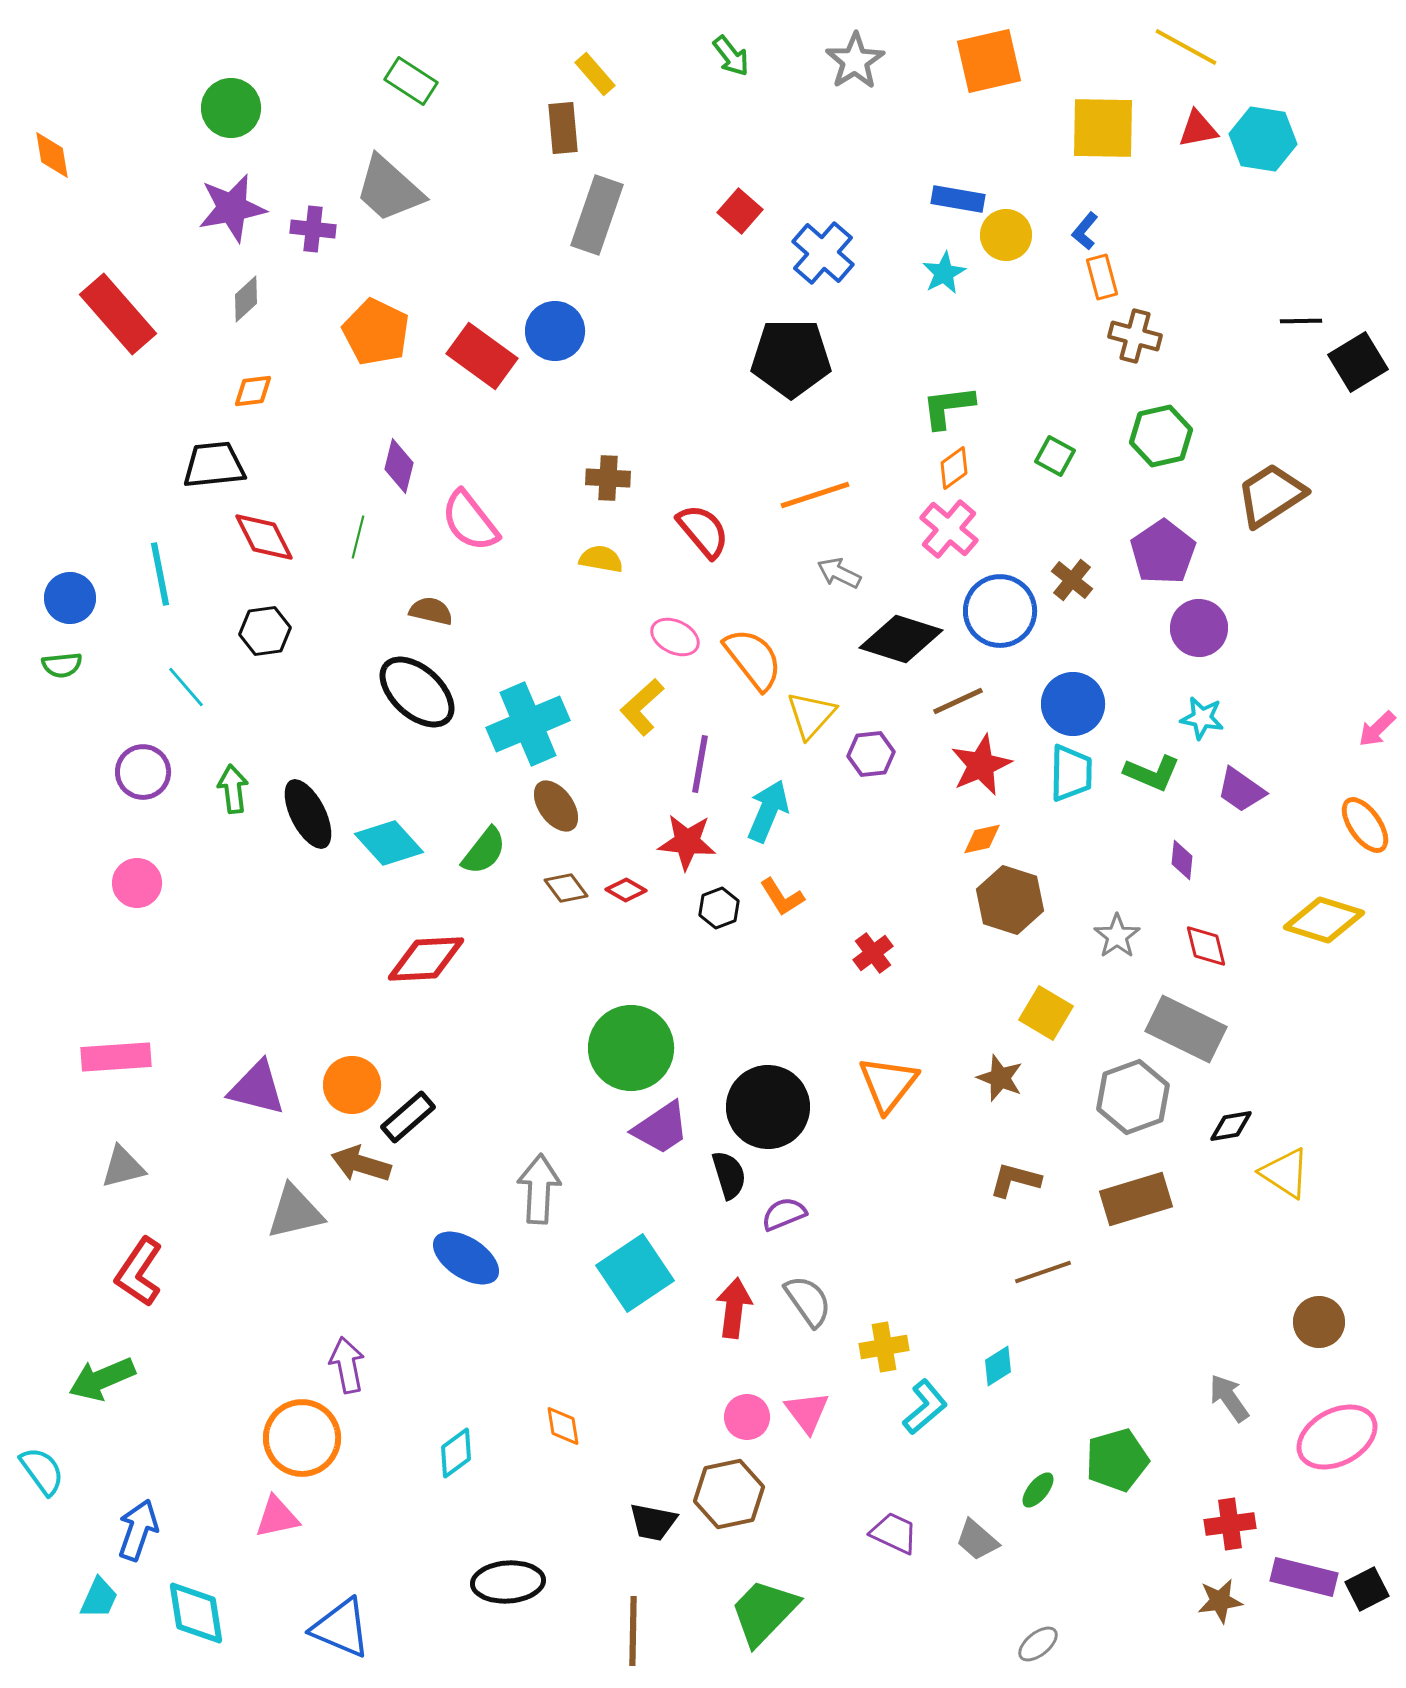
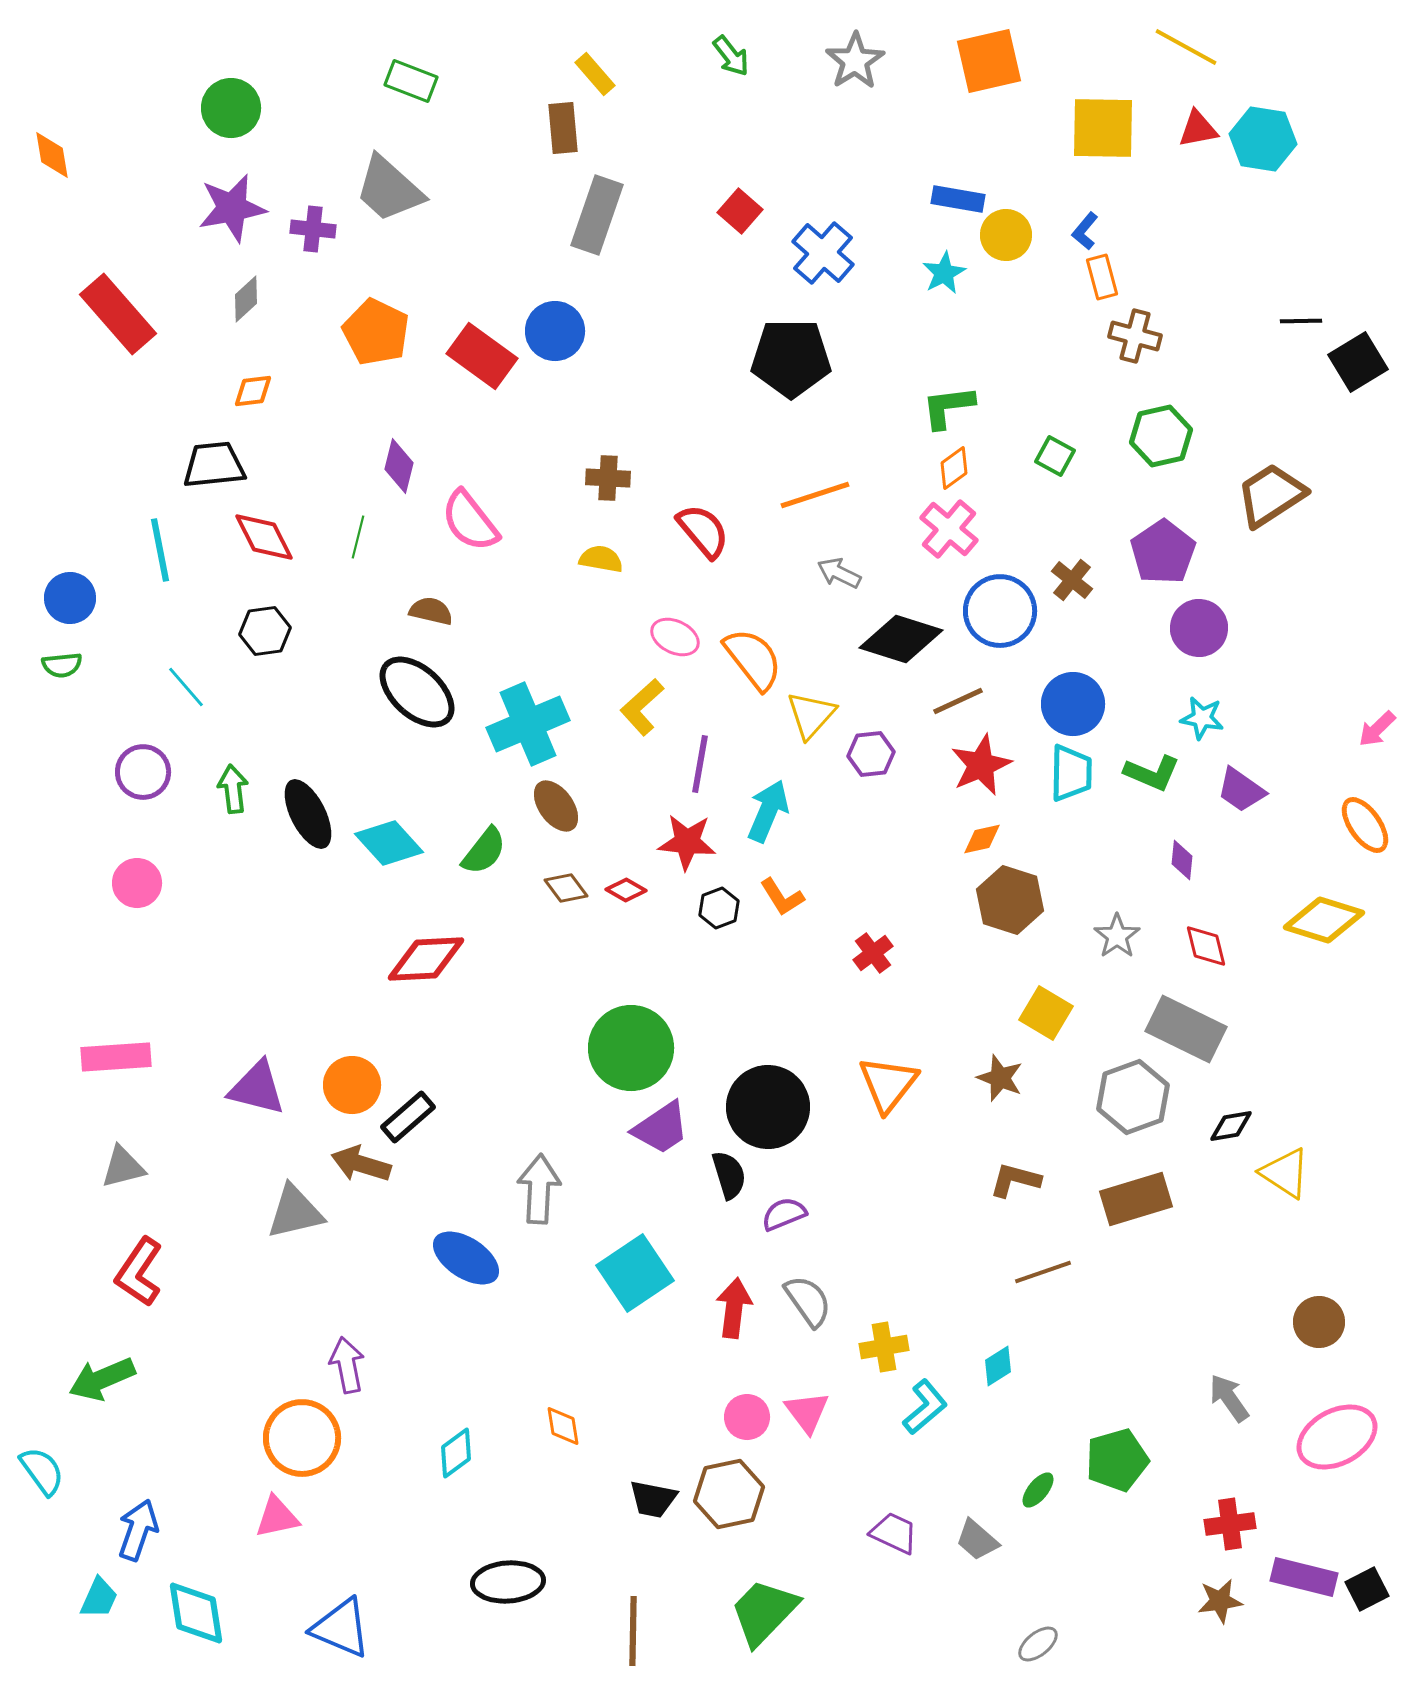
green rectangle at (411, 81): rotated 12 degrees counterclockwise
cyan line at (160, 574): moved 24 px up
black trapezoid at (653, 1522): moved 23 px up
